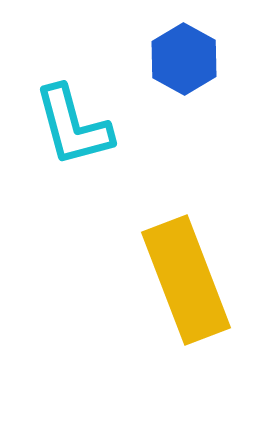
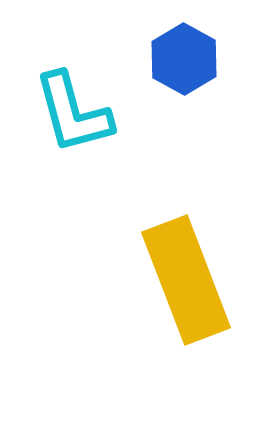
cyan L-shape: moved 13 px up
